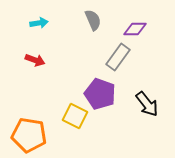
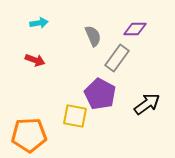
gray semicircle: moved 16 px down
gray rectangle: moved 1 px left, 1 px down
purple pentagon: rotated 8 degrees clockwise
black arrow: rotated 88 degrees counterclockwise
yellow square: rotated 15 degrees counterclockwise
orange pentagon: rotated 12 degrees counterclockwise
